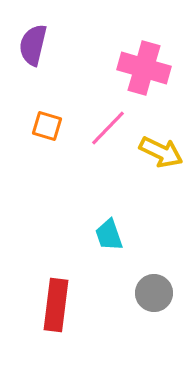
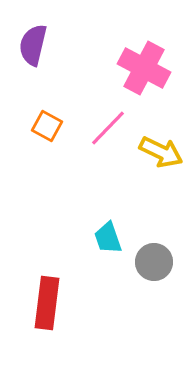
pink cross: rotated 12 degrees clockwise
orange square: rotated 12 degrees clockwise
cyan trapezoid: moved 1 px left, 3 px down
gray circle: moved 31 px up
red rectangle: moved 9 px left, 2 px up
